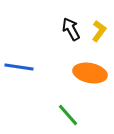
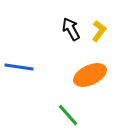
orange ellipse: moved 2 px down; rotated 36 degrees counterclockwise
